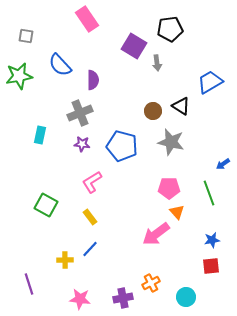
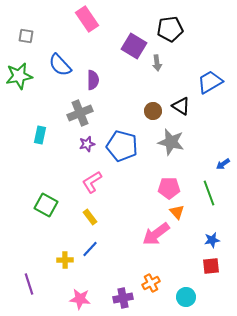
purple star: moved 5 px right; rotated 21 degrees counterclockwise
